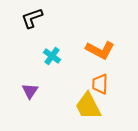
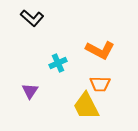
black L-shape: rotated 120 degrees counterclockwise
cyan cross: moved 6 px right, 7 px down; rotated 30 degrees clockwise
orange trapezoid: rotated 90 degrees counterclockwise
yellow trapezoid: moved 2 px left
